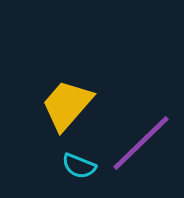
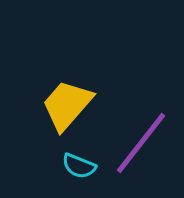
purple line: rotated 8 degrees counterclockwise
